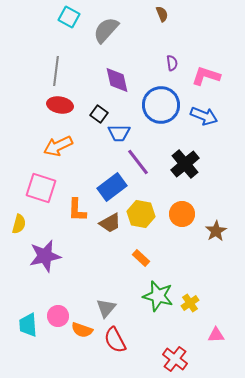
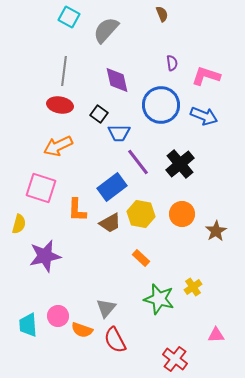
gray line: moved 8 px right
black cross: moved 5 px left
green star: moved 1 px right, 3 px down
yellow cross: moved 3 px right, 16 px up
